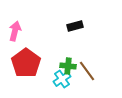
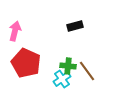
red pentagon: rotated 12 degrees counterclockwise
